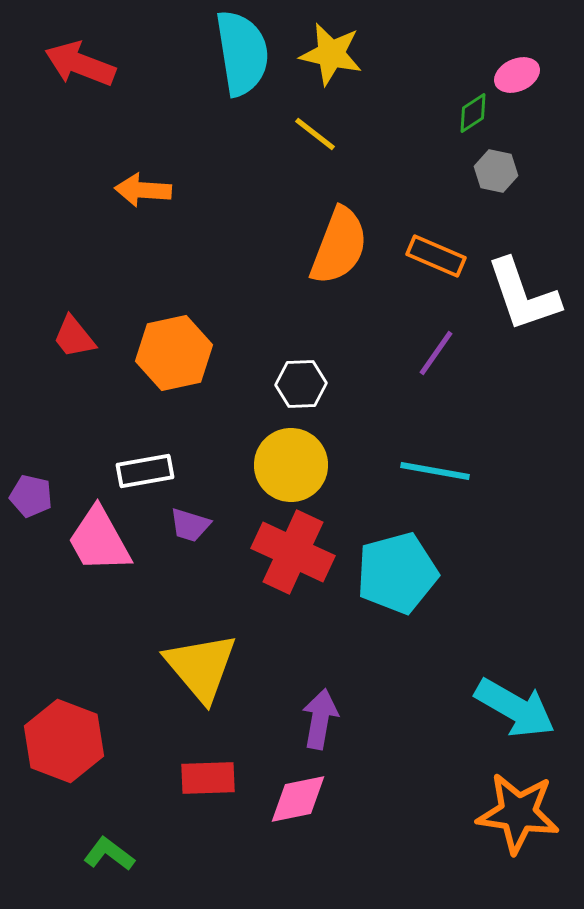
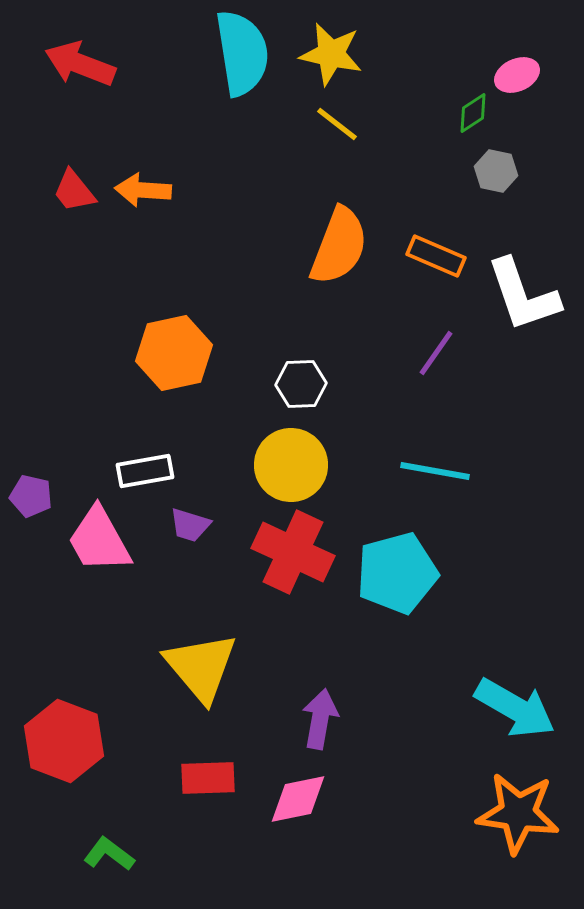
yellow line: moved 22 px right, 10 px up
red trapezoid: moved 146 px up
